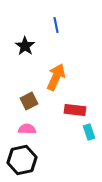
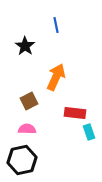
red rectangle: moved 3 px down
